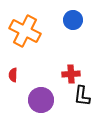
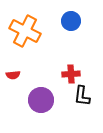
blue circle: moved 2 px left, 1 px down
red semicircle: rotated 96 degrees counterclockwise
